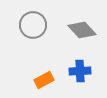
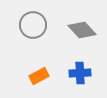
blue cross: moved 2 px down
orange rectangle: moved 5 px left, 4 px up
